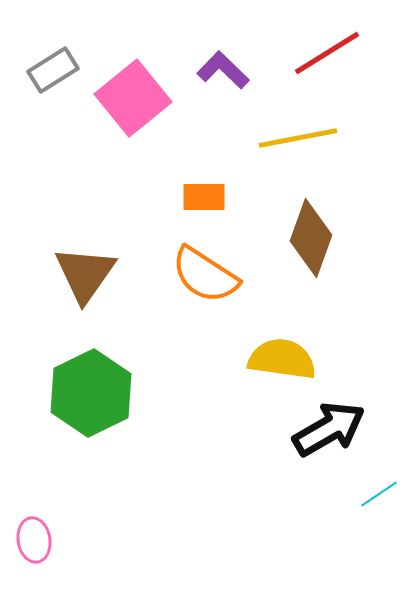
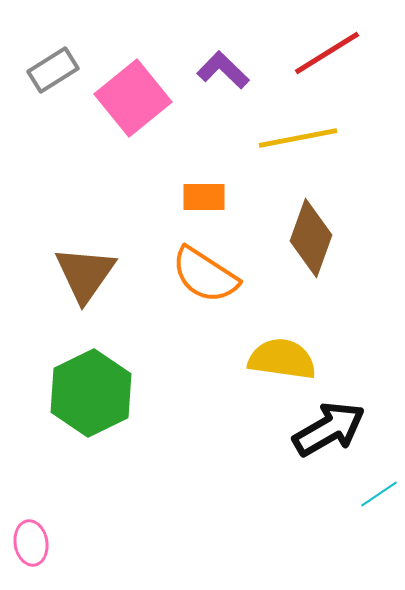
pink ellipse: moved 3 px left, 3 px down
